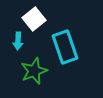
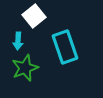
white square: moved 3 px up
green star: moved 9 px left, 3 px up
